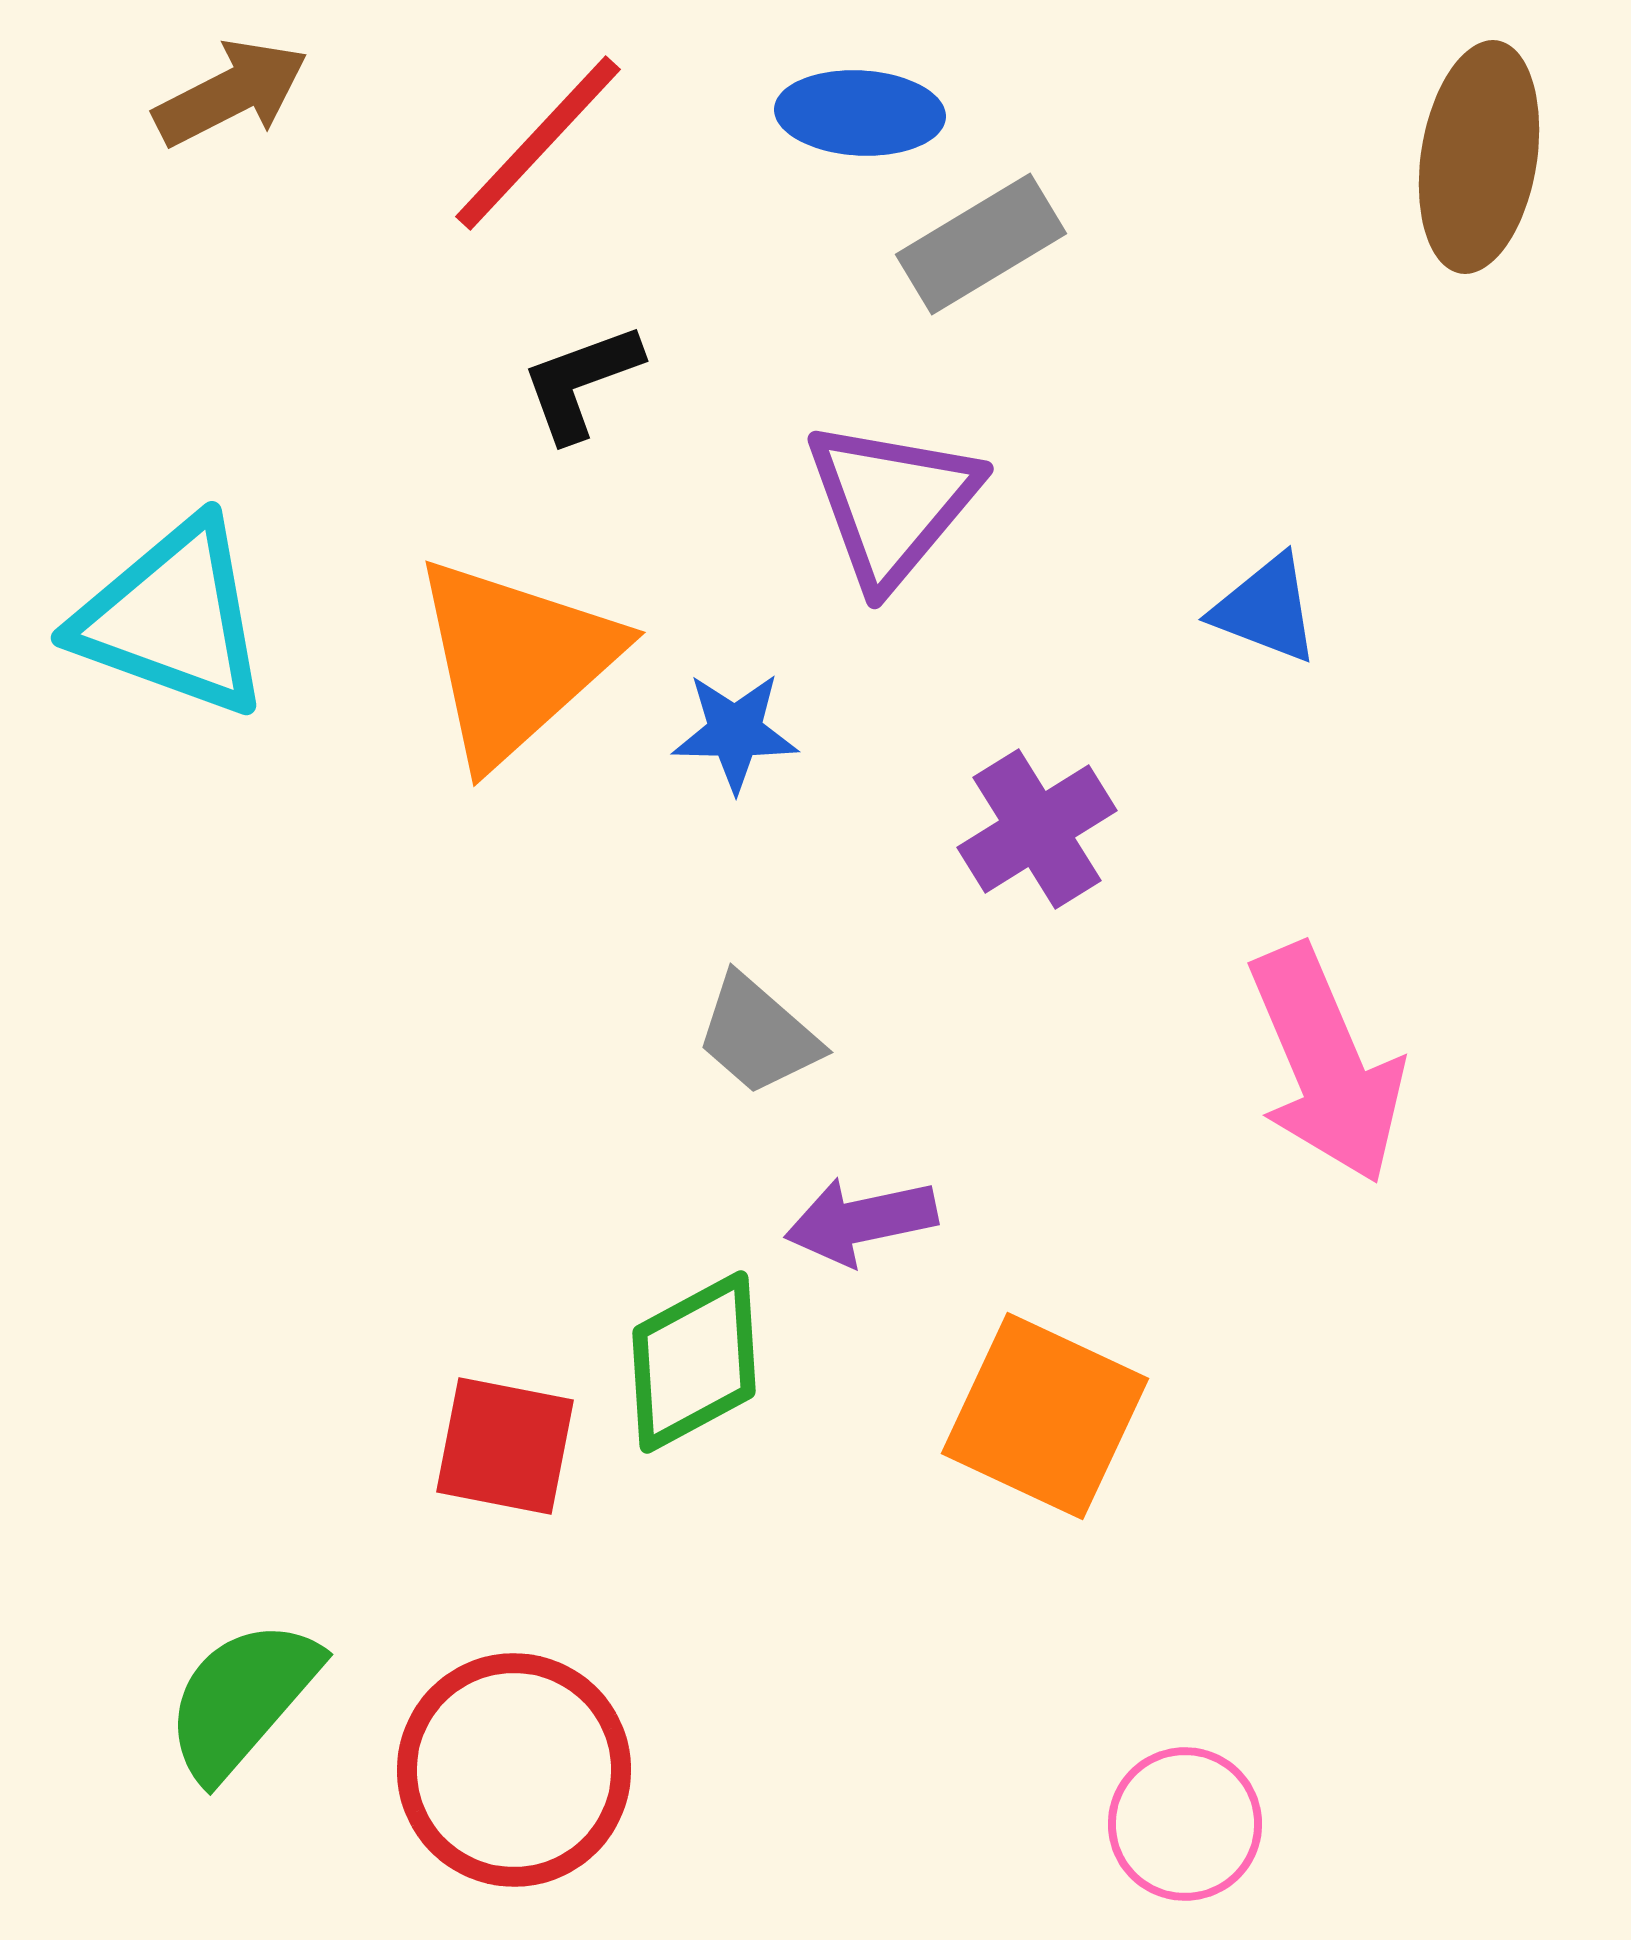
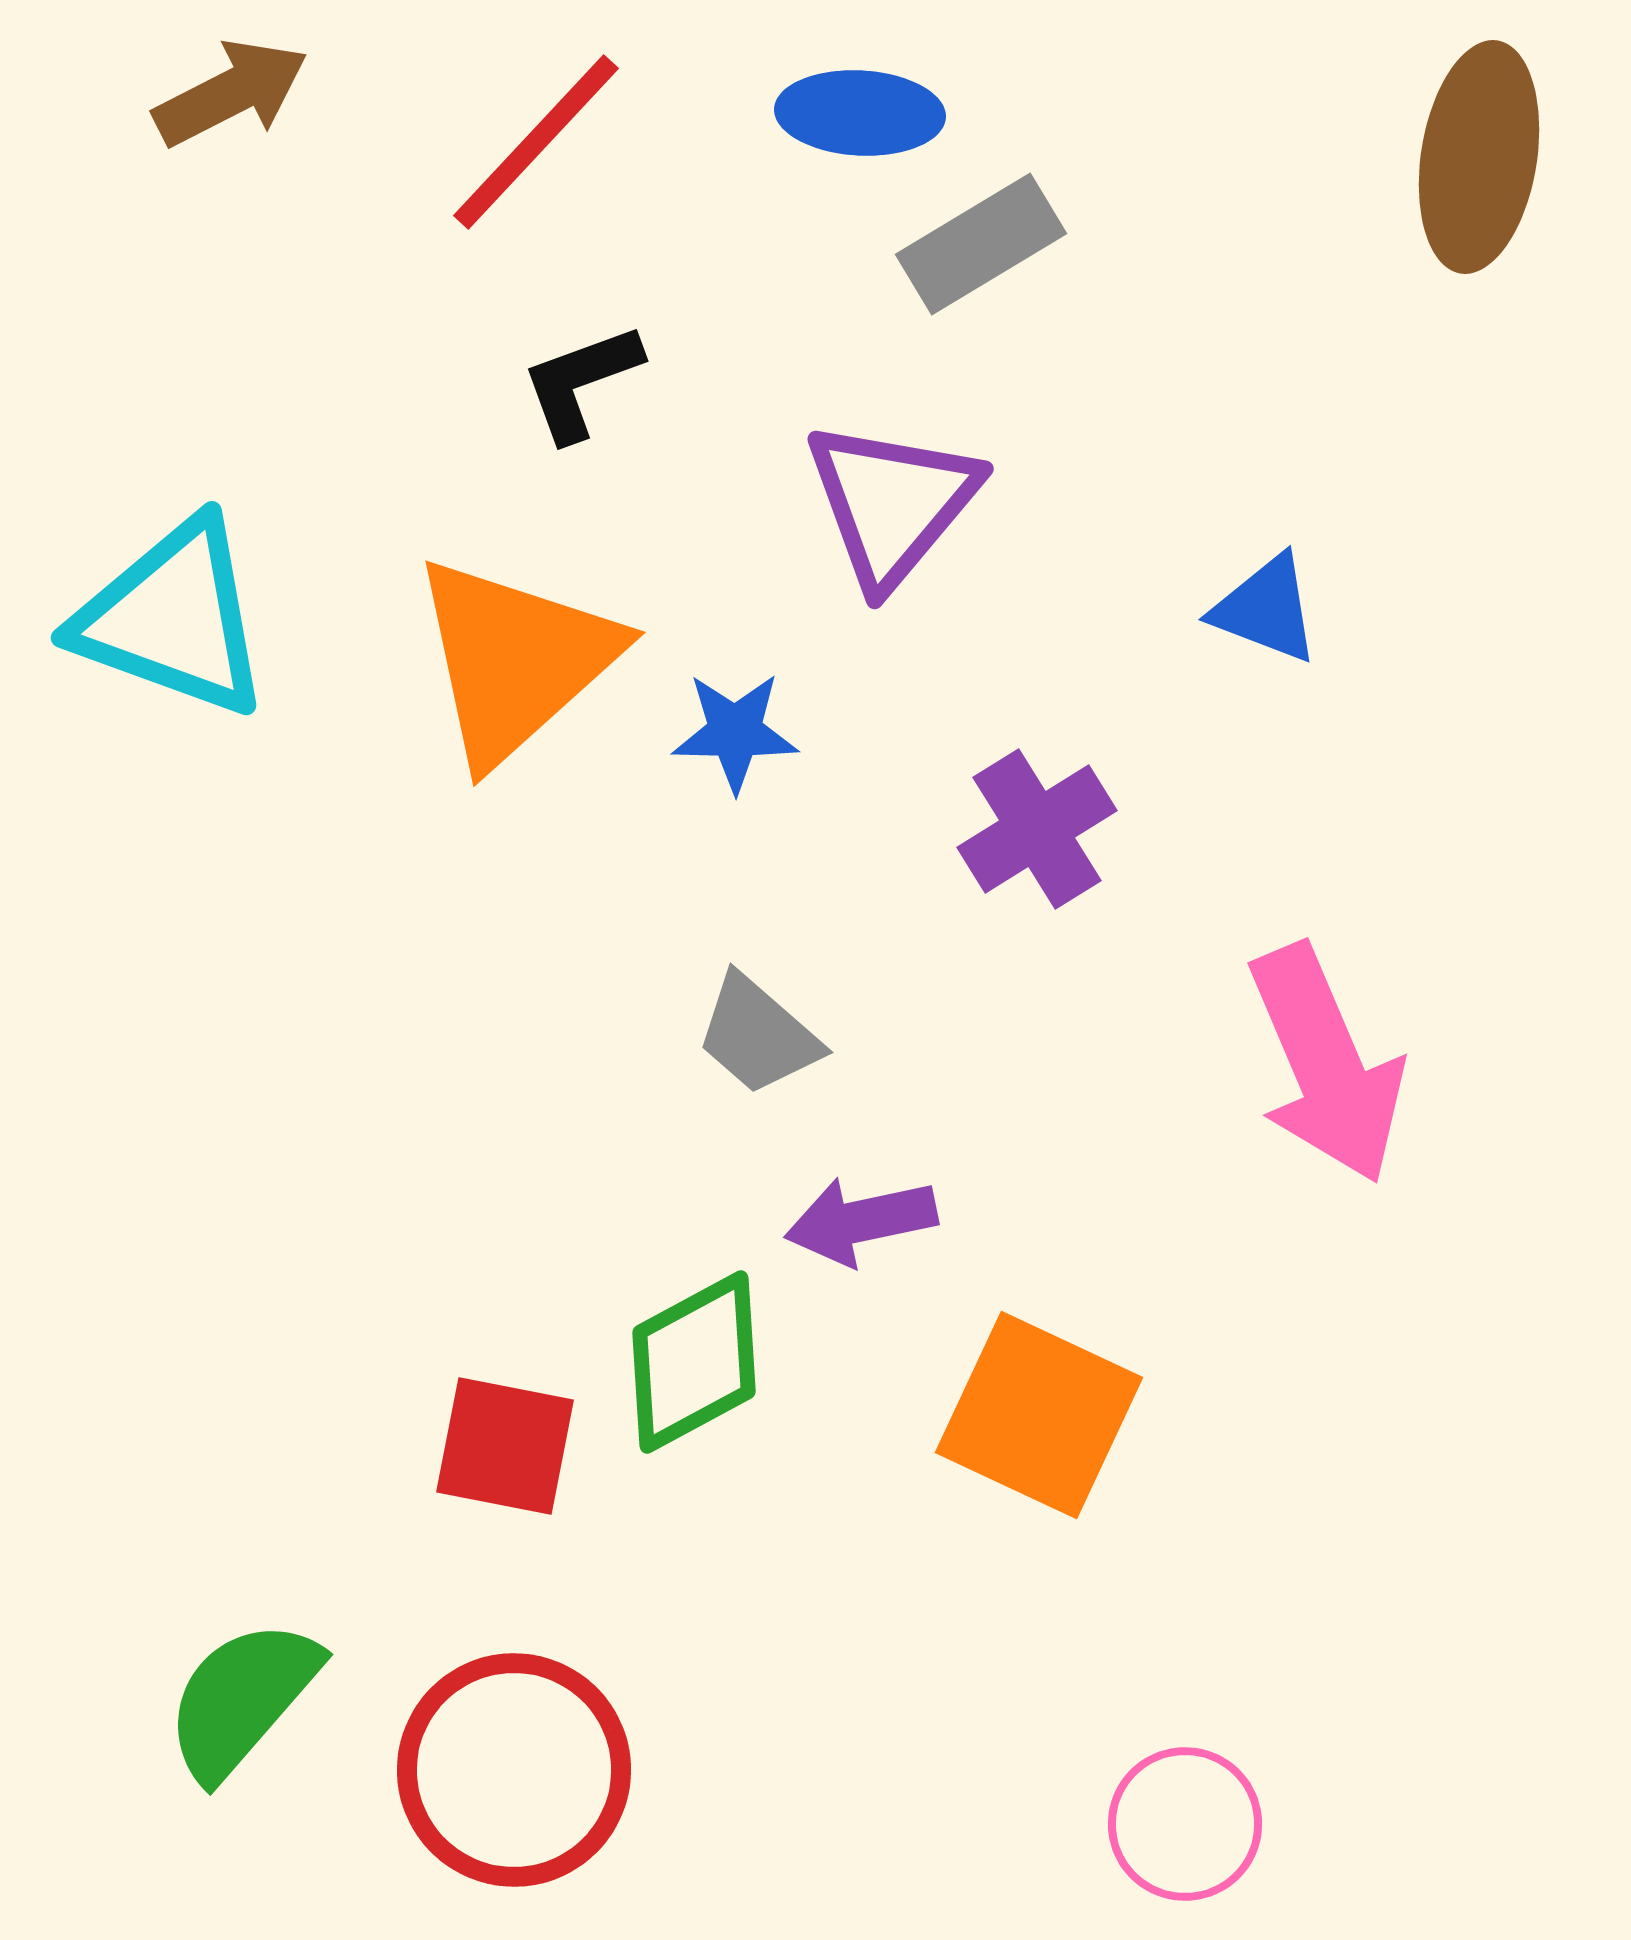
red line: moved 2 px left, 1 px up
orange square: moved 6 px left, 1 px up
